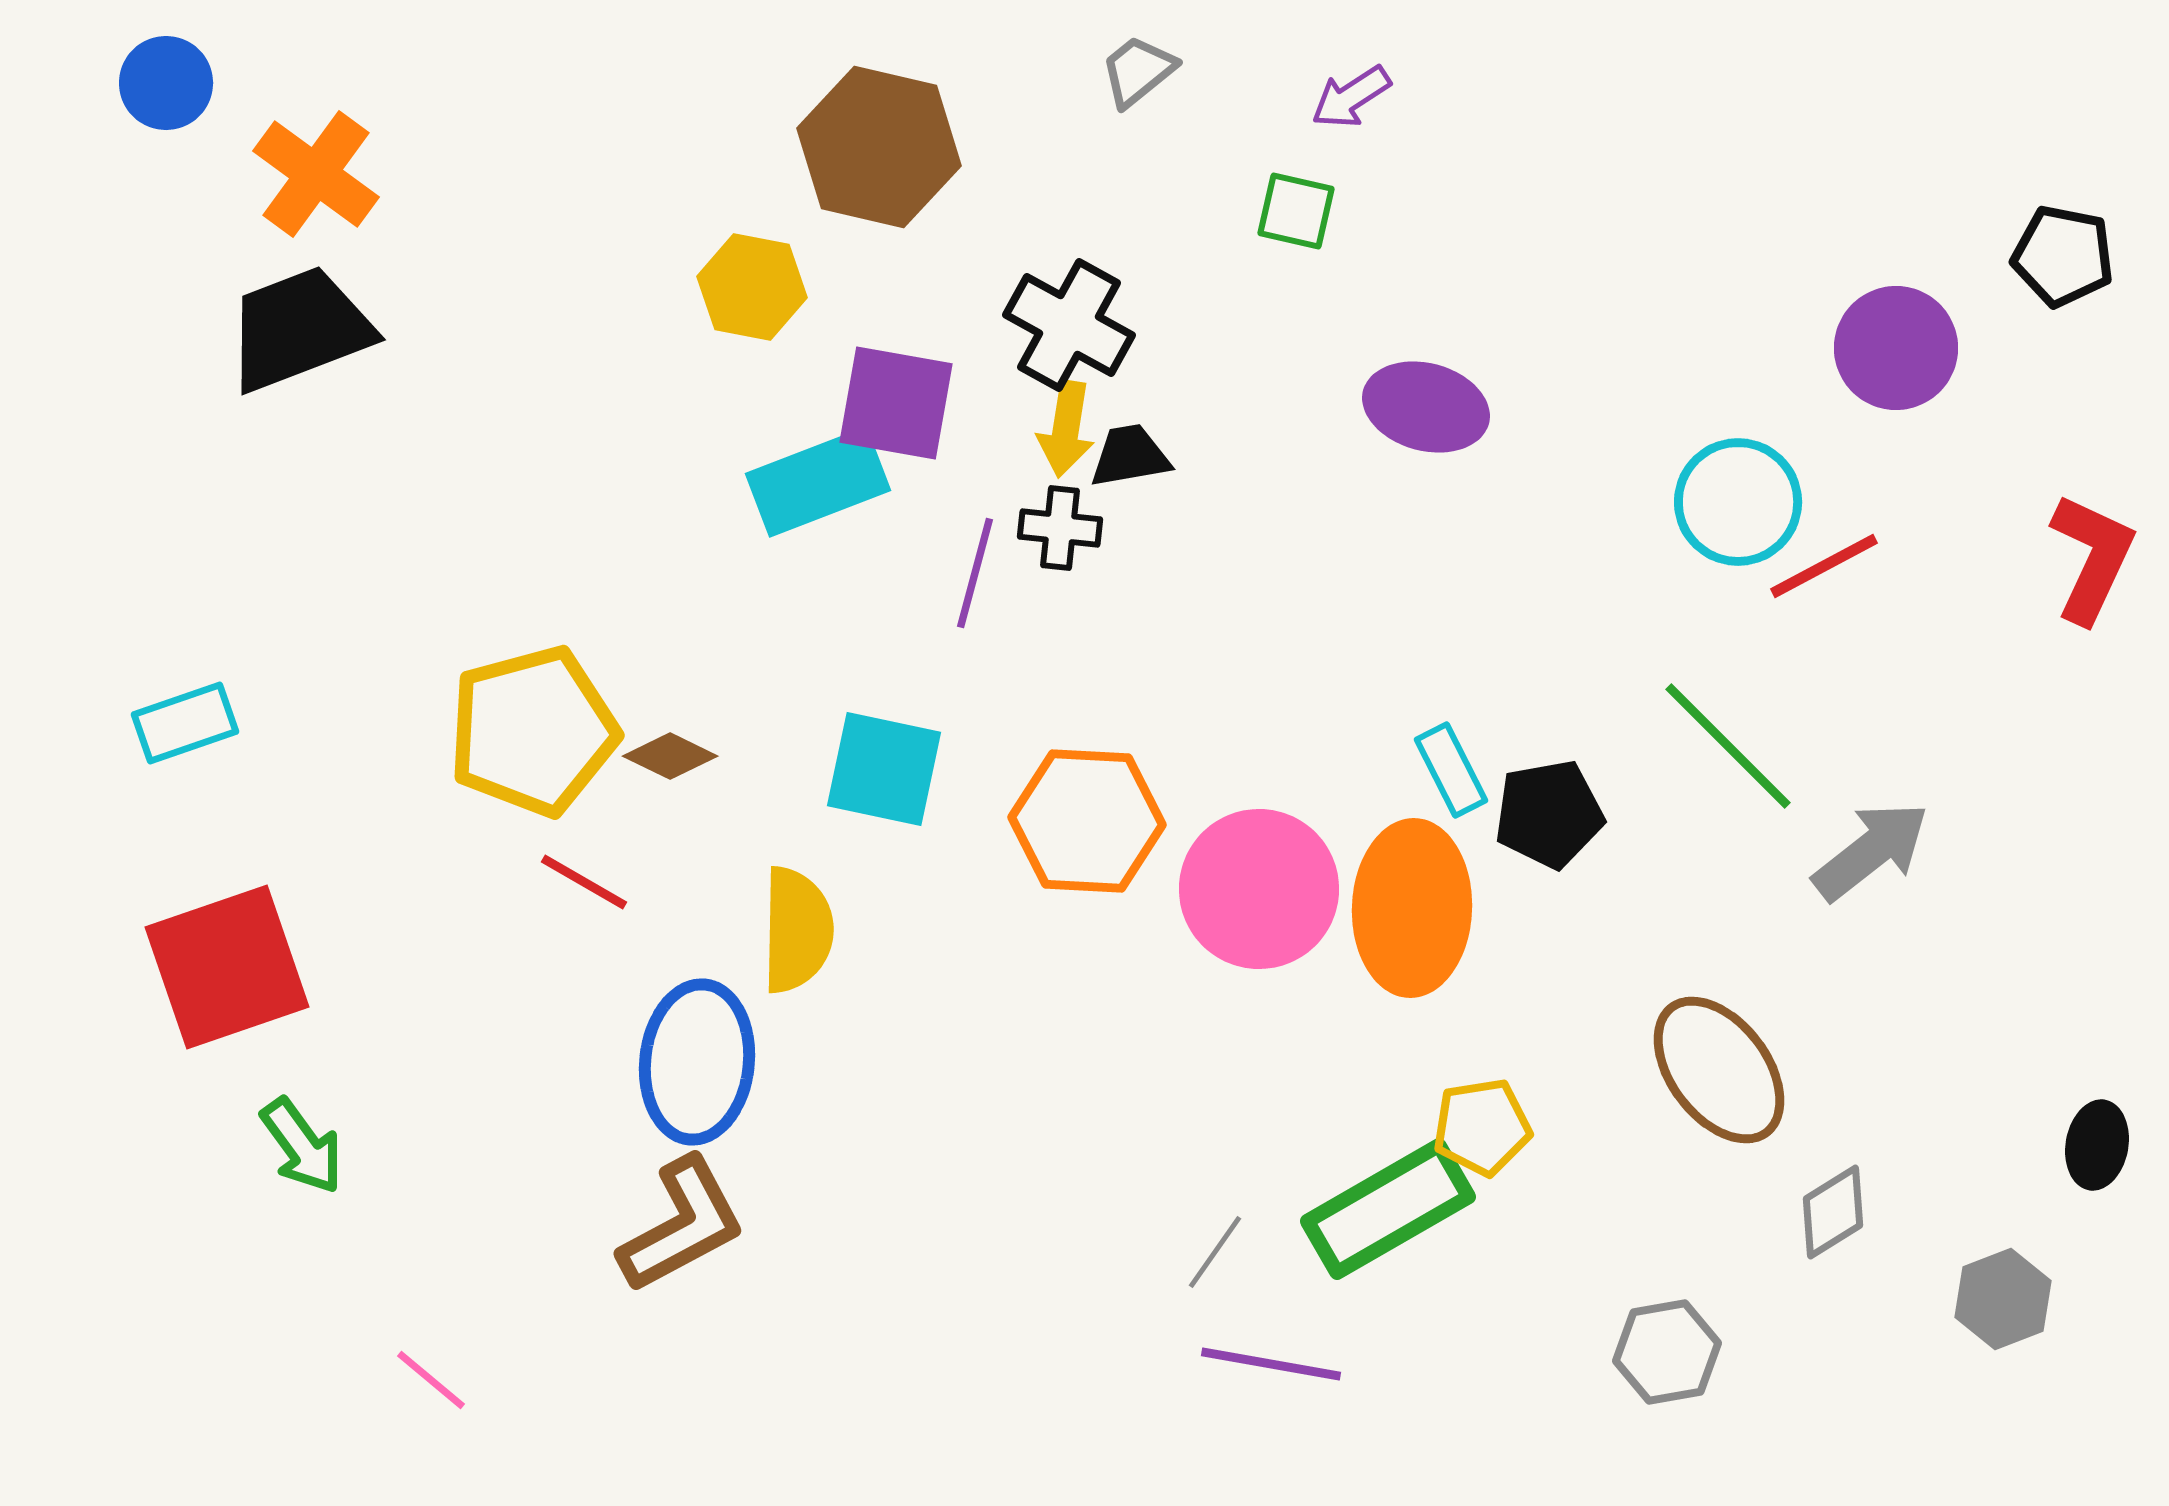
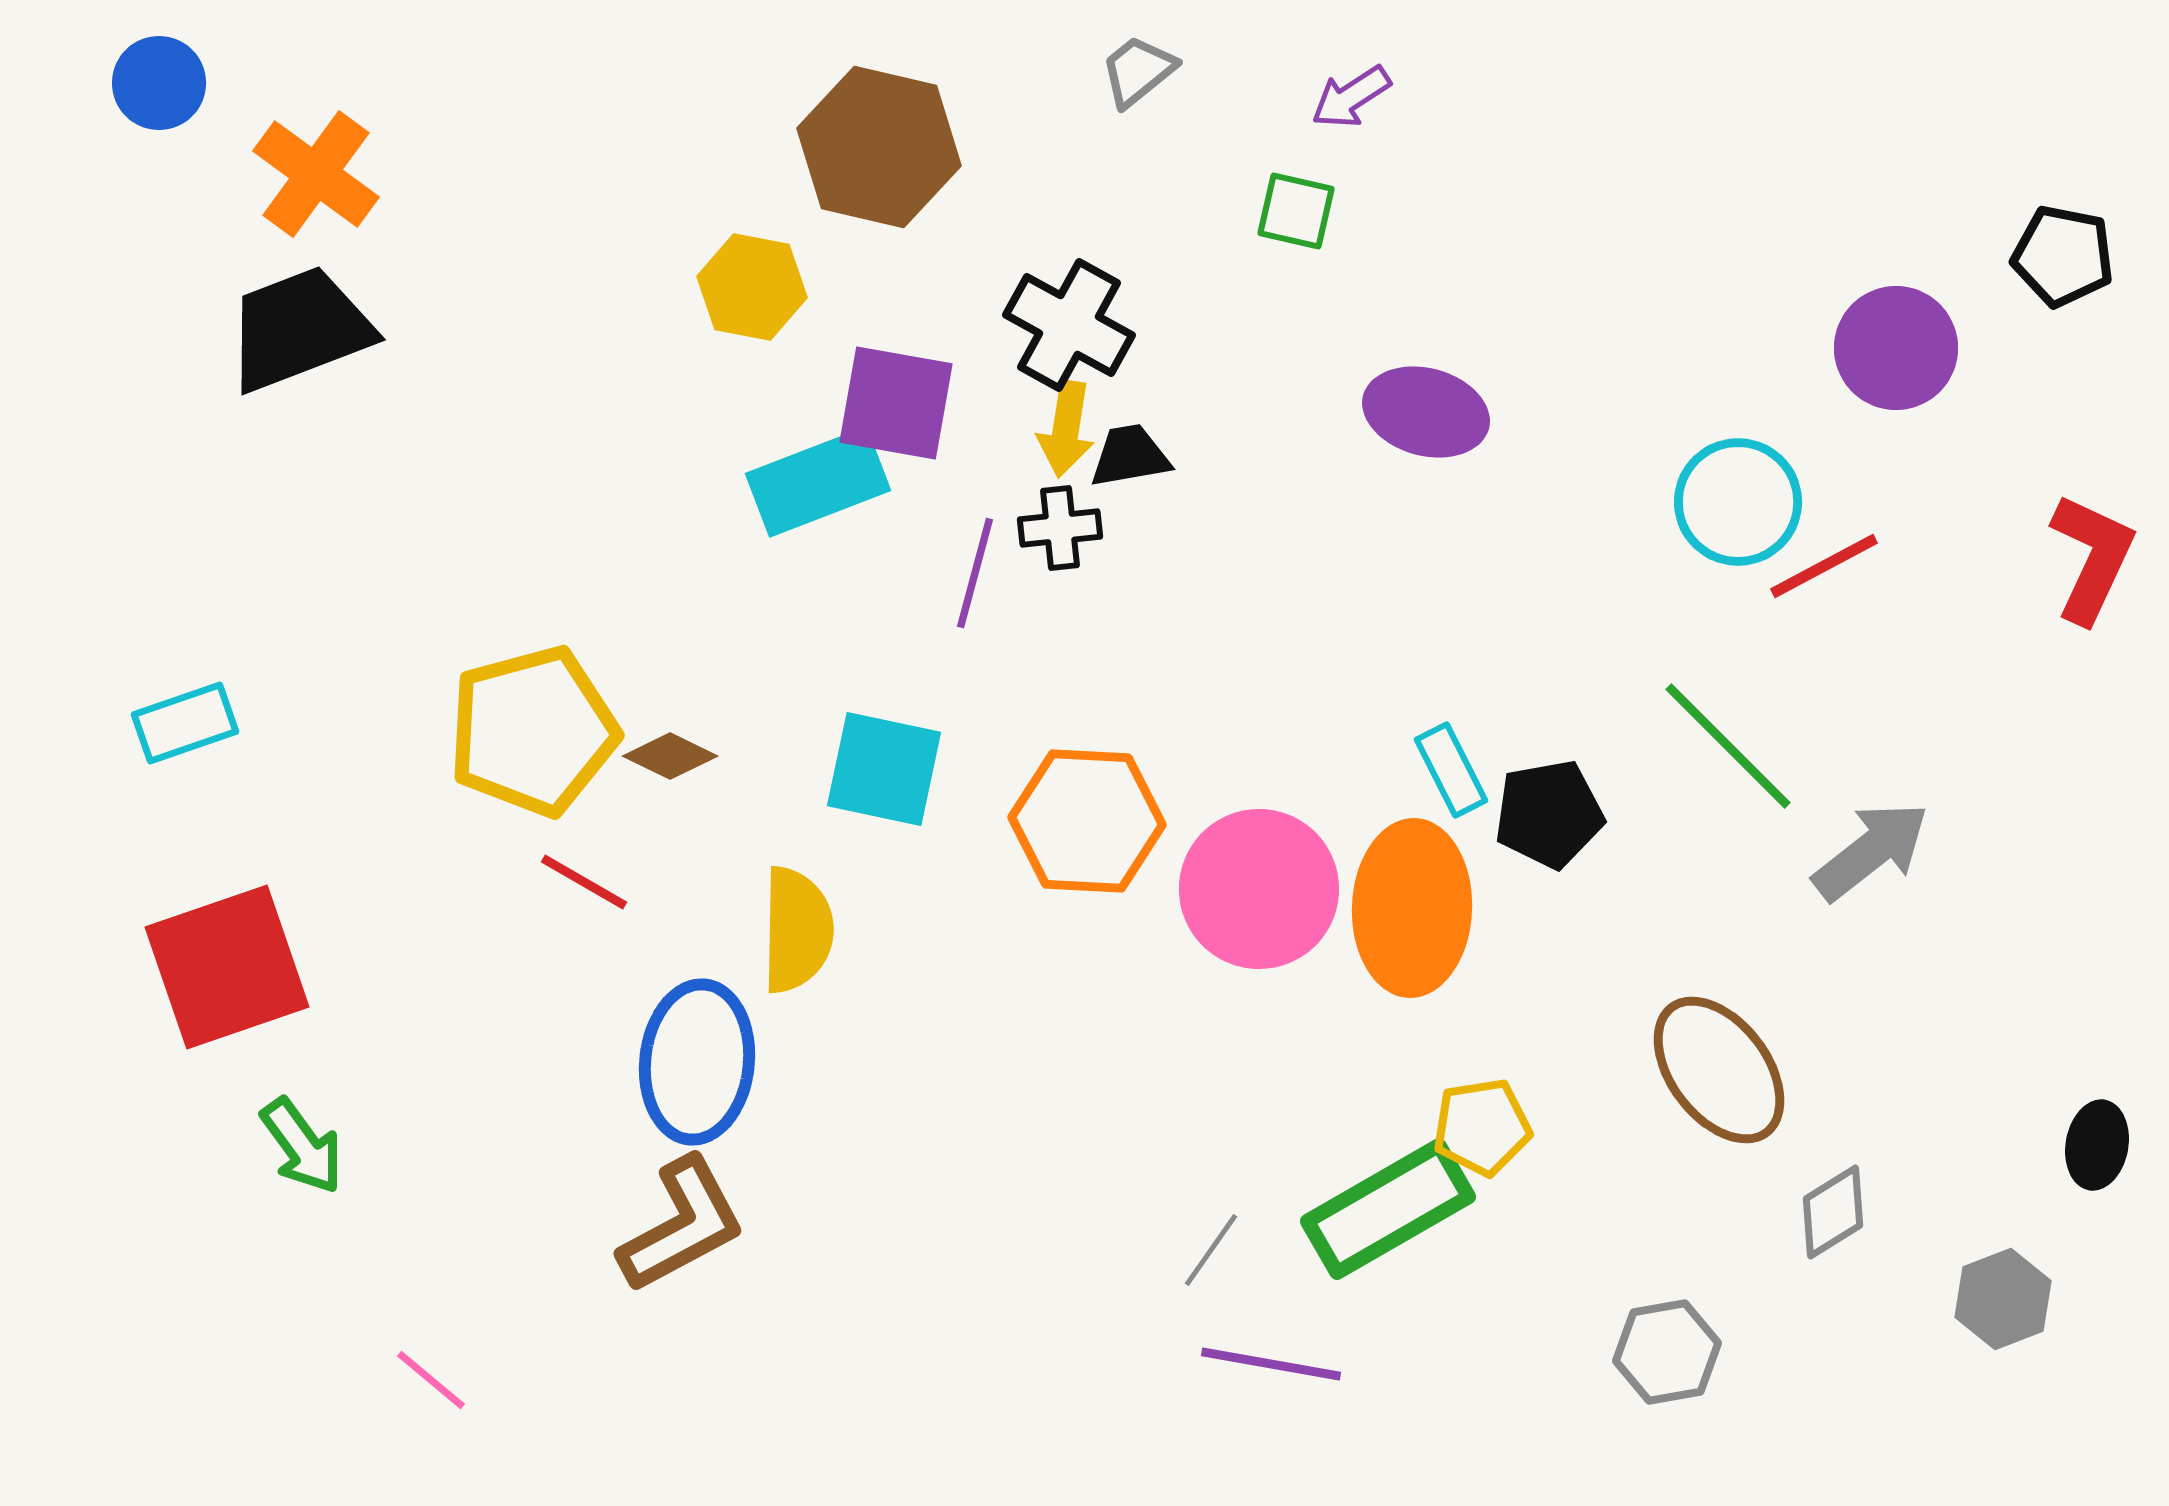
blue circle at (166, 83): moved 7 px left
purple ellipse at (1426, 407): moved 5 px down
black cross at (1060, 528): rotated 12 degrees counterclockwise
gray line at (1215, 1252): moved 4 px left, 2 px up
